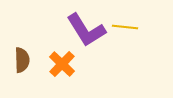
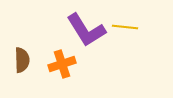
orange cross: rotated 28 degrees clockwise
